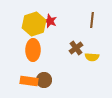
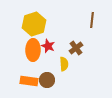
red star: moved 2 px left, 25 px down
yellow semicircle: moved 28 px left, 7 px down; rotated 96 degrees counterclockwise
brown circle: moved 3 px right
